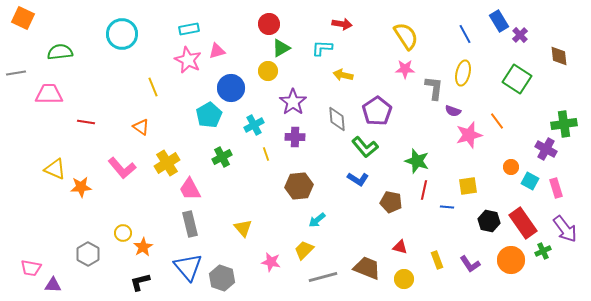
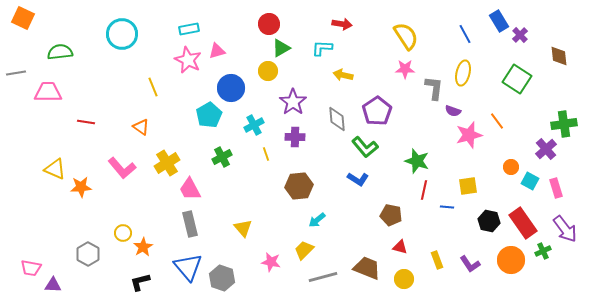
pink trapezoid at (49, 94): moved 1 px left, 2 px up
purple cross at (546, 149): rotated 20 degrees clockwise
brown pentagon at (391, 202): moved 13 px down
